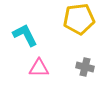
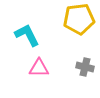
cyan L-shape: moved 2 px right
